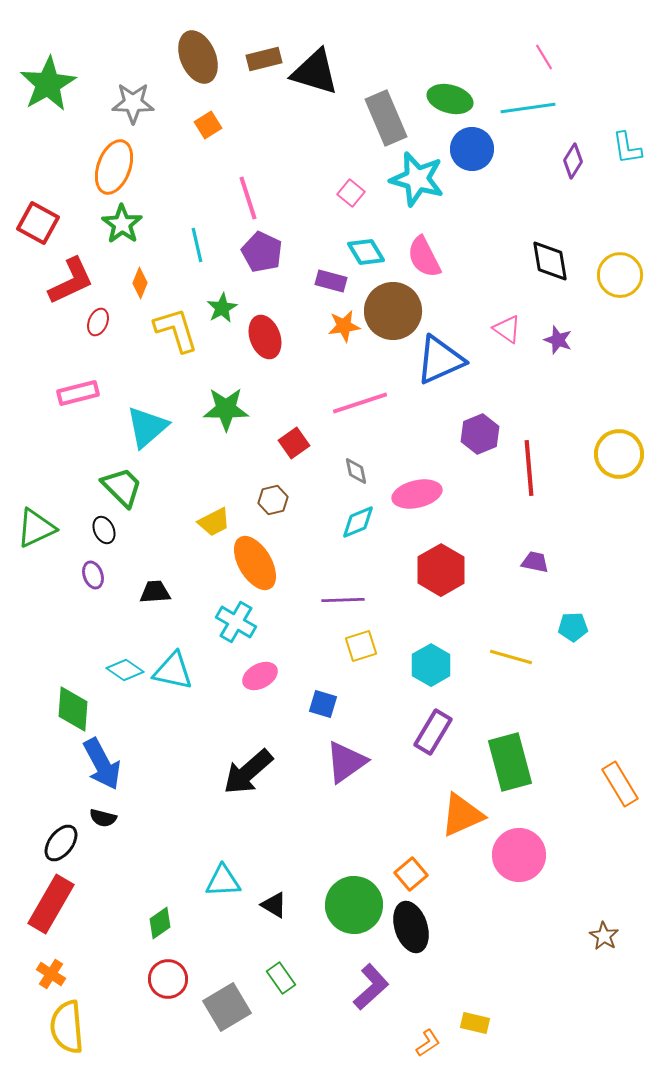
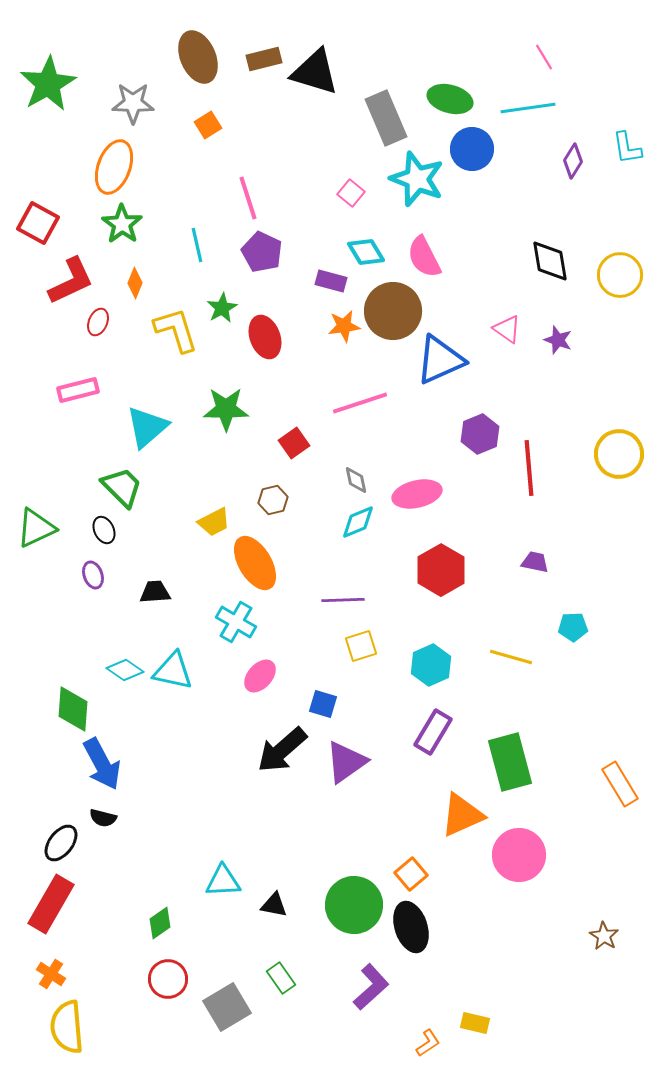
cyan star at (417, 179): rotated 6 degrees clockwise
orange diamond at (140, 283): moved 5 px left
pink rectangle at (78, 393): moved 3 px up
gray diamond at (356, 471): moved 9 px down
cyan hexagon at (431, 665): rotated 6 degrees clockwise
pink ellipse at (260, 676): rotated 20 degrees counterclockwise
black arrow at (248, 772): moved 34 px right, 22 px up
black triangle at (274, 905): rotated 20 degrees counterclockwise
